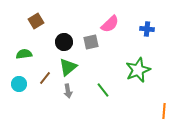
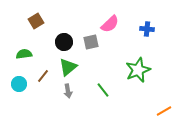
brown line: moved 2 px left, 2 px up
orange line: rotated 56 degrees clockwise
